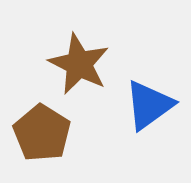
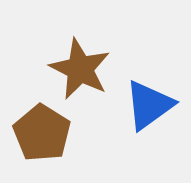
brown star: moved 1 px right, 5 px down
